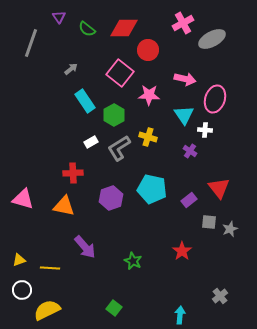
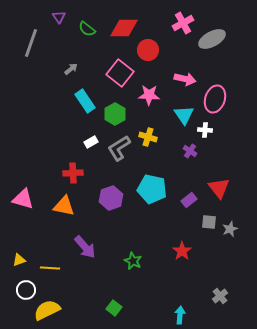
green hexagon: moved 1 px right, 1 px up
white circle: moved 4 px right
